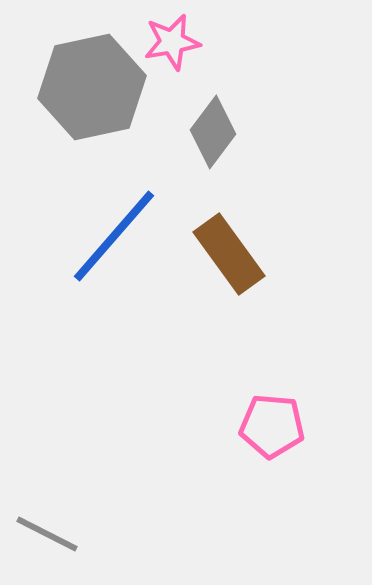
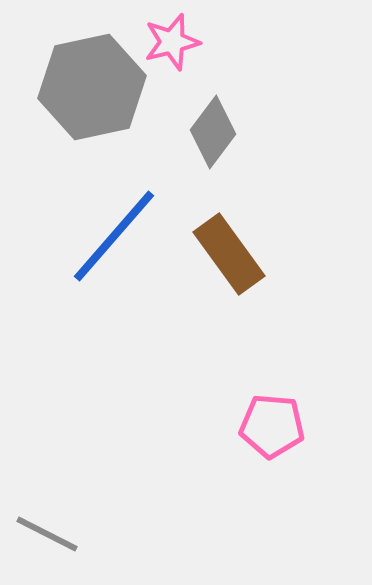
pink star: rotated 4 degrees counterclockwise
